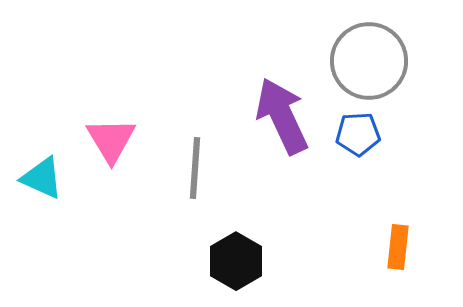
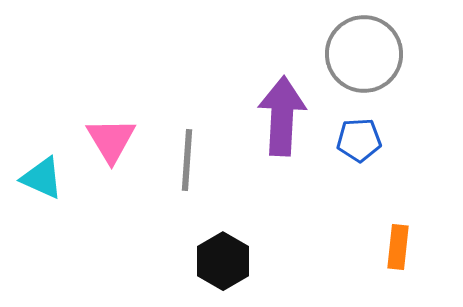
gray circle: moved 5 px left, 7 px up
purple arrow: rotated 28 degrees clockwise
blue pentagon: moved 1 px right, 6 px down
gray line: moved 8 px left, 8 px up
black hexagon: moved 13 px left
